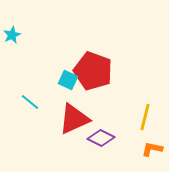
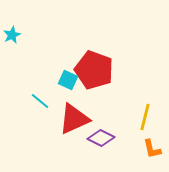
red pentagon: moved 1 px right, 1 px up
cyan line: moved 10 px right, 1 px up
orange L-shape: rotated 115 degrees counterclockwise
